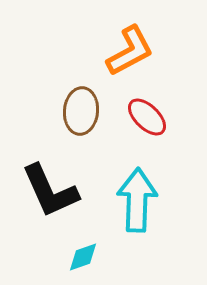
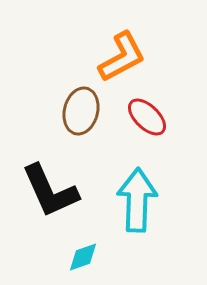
orange L-shape: moved 8 px left, 6 px down
brown ellipse: rotated 9 degrees clockwise
